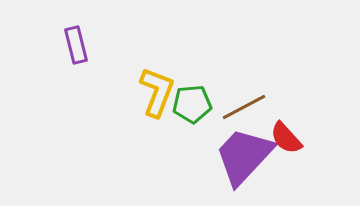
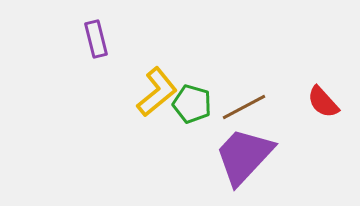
purple rectangle: moved 20 px right, 6 px up
yellow L-shape: rotated 30 degrees clockwise
green pentagon: rotated 21 degrees clockwise
red semicircle: moved 37 px right, 36 px up
